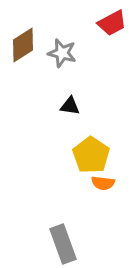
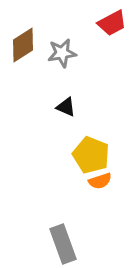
gray star: rotated 24 degrees counterclockwise
black triangle: moved 4 px left, 1 px down; rotated 15 degrees clockwise
yellow pentagon: rotated 12 degrees counterclockwise
orange semicircle: moved 3 px left, 2 px up; rotated 25 degrees counterclockwise
